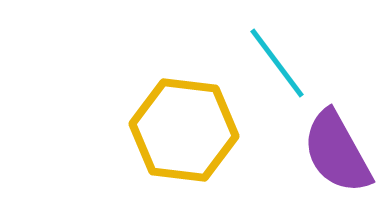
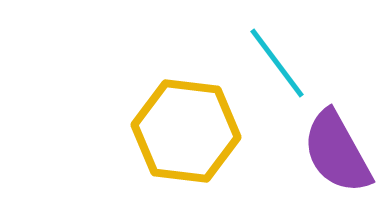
yellow hexagon: moved 2 px right, 1 px down
